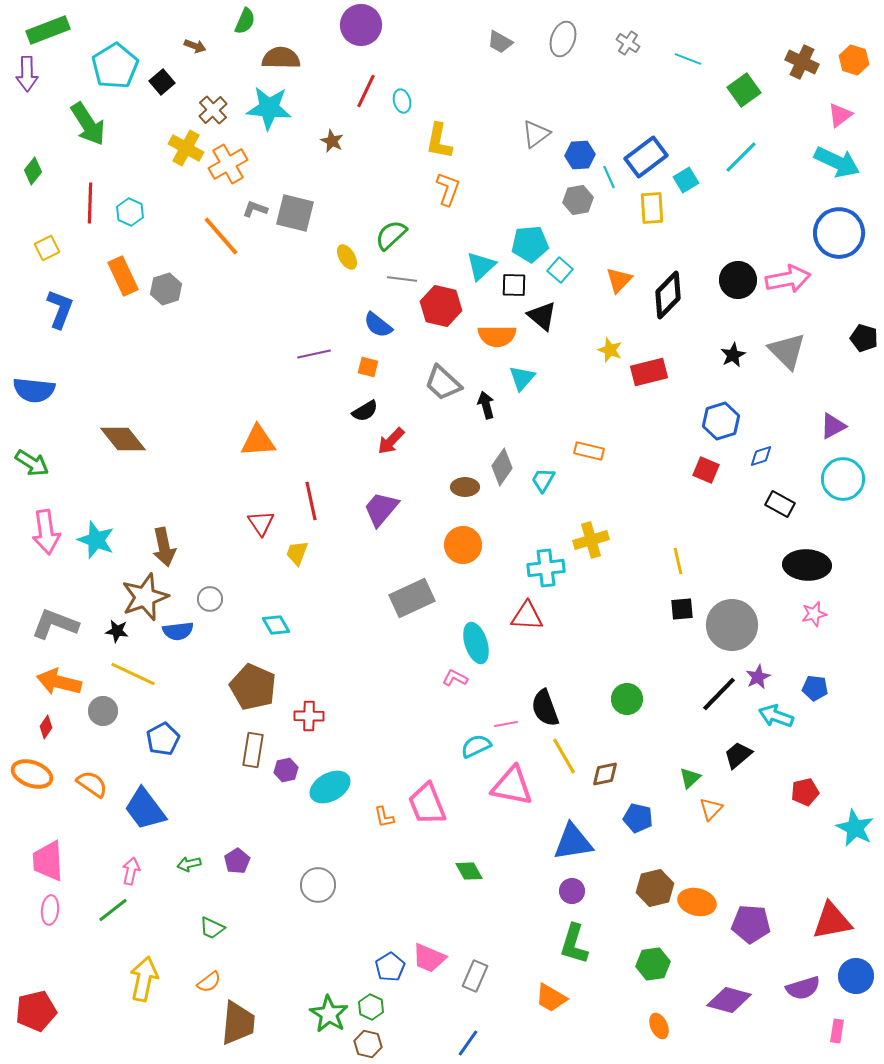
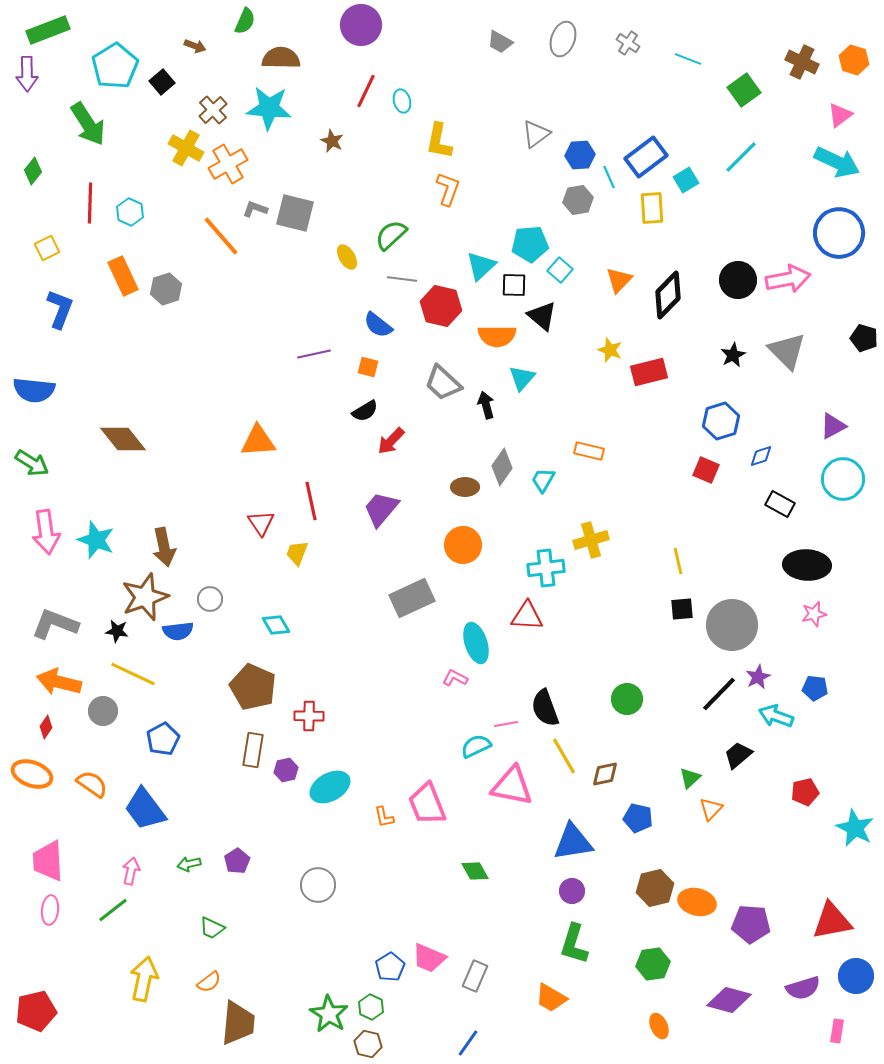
green diamond at (469, 871): moved 6 px right
